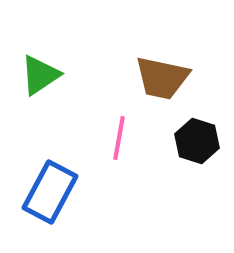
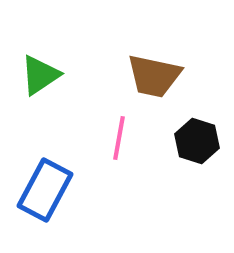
brown trapezoid: moved 8 px left, 2 px up
blue rectangle: moved 5 px left, 2 px up
